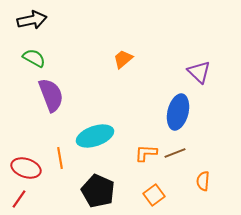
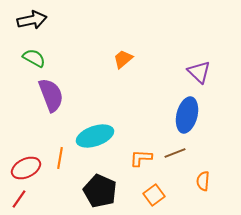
blue ellipse: moved 9 px right, 3 px down
orange L-shape: moved 5 px left, 5 px down
orange line: rotated 20 degrees clockwise
red ellipse: rotated 44 degrees counterclockwise
black pentagon: moved 2 px right
